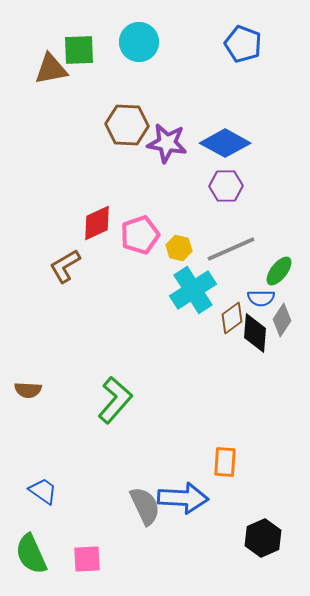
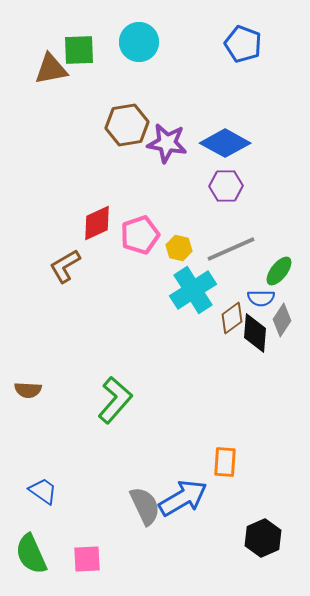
brown hexagon: rotated 12 degrees counterclockwise
blue arrow: rotated 33 degrees counterclockwise
